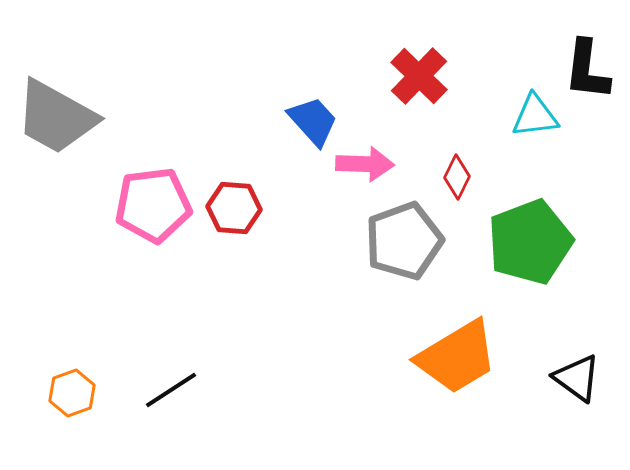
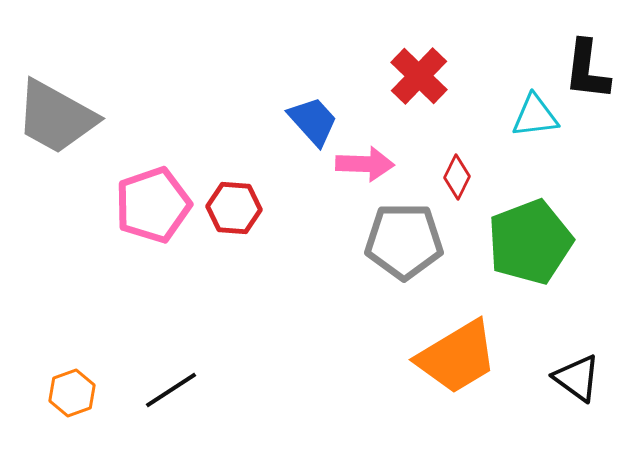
pink pentagon: rotated 12 degrees counterclockwise
gray pentagon: rotated 20 degrees clockwise
